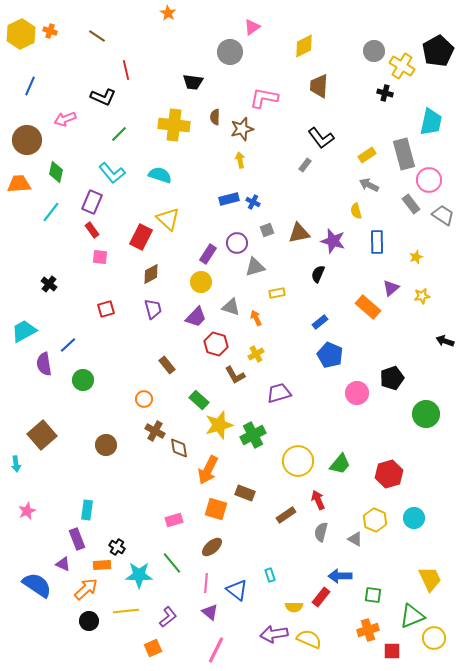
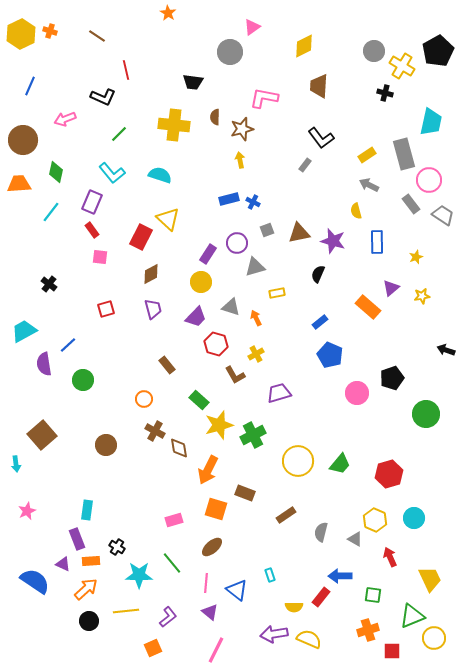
brown circle at (27, 140): moved 4 px left
black arrow at (445, 341): moved 1 px right, 9 px down
red arrow at (318, 500): moved 72 px right, 57 px down
orange rectangle at (102, 565): moved 11 px left, 4 px up
blue semicircle at (37, 585): moved 2 px left, 4 px up
